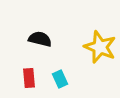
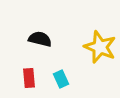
cyan rectangle: moved 1 px right
